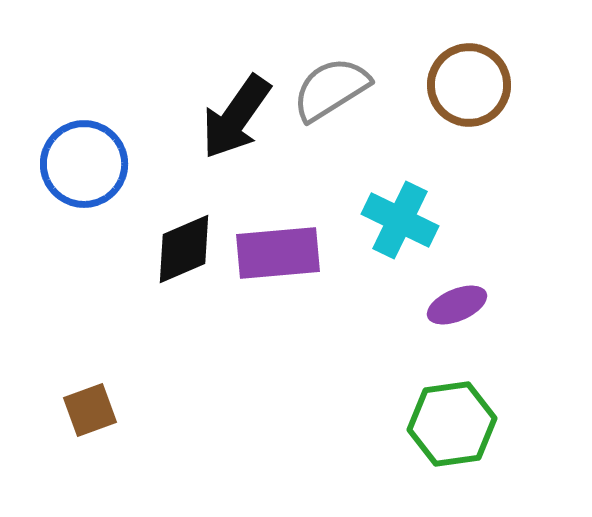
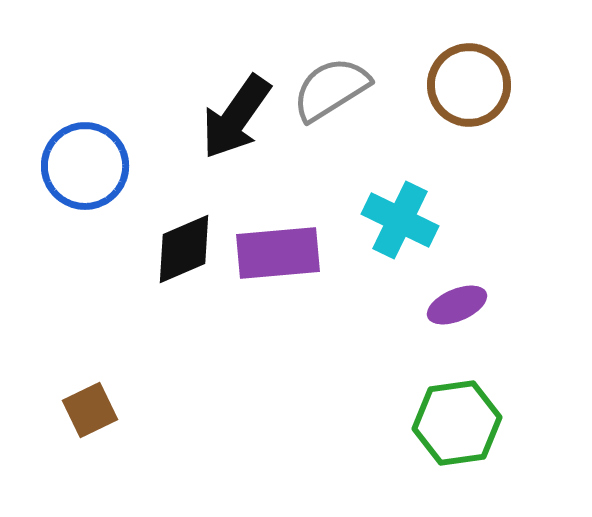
blue circle: moved 1 px right, 2 px down
brown square: rotated 6 degrees counterclockwise
green hexagon: moved 5 px right, 1 px up
